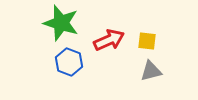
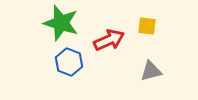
yellow square: moved 15 px up
